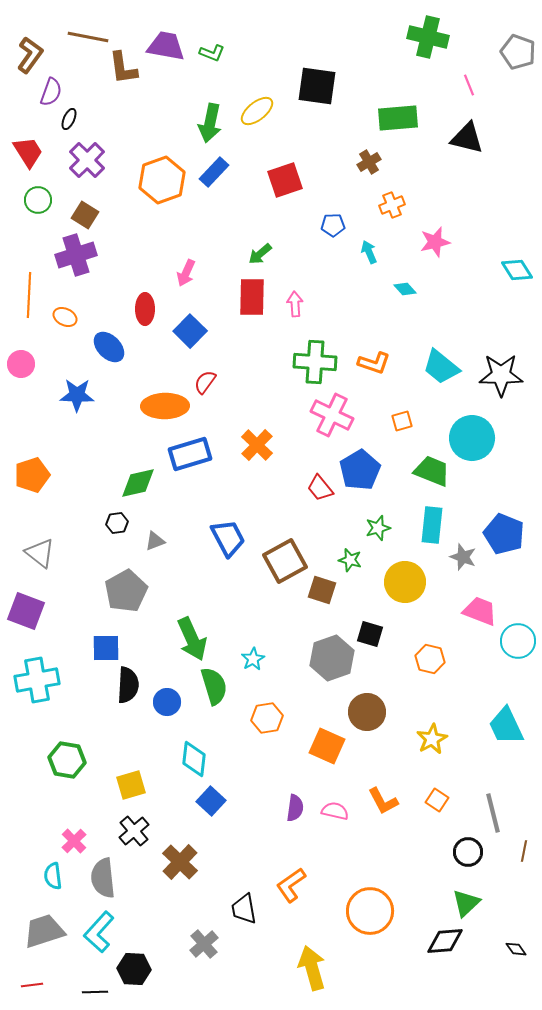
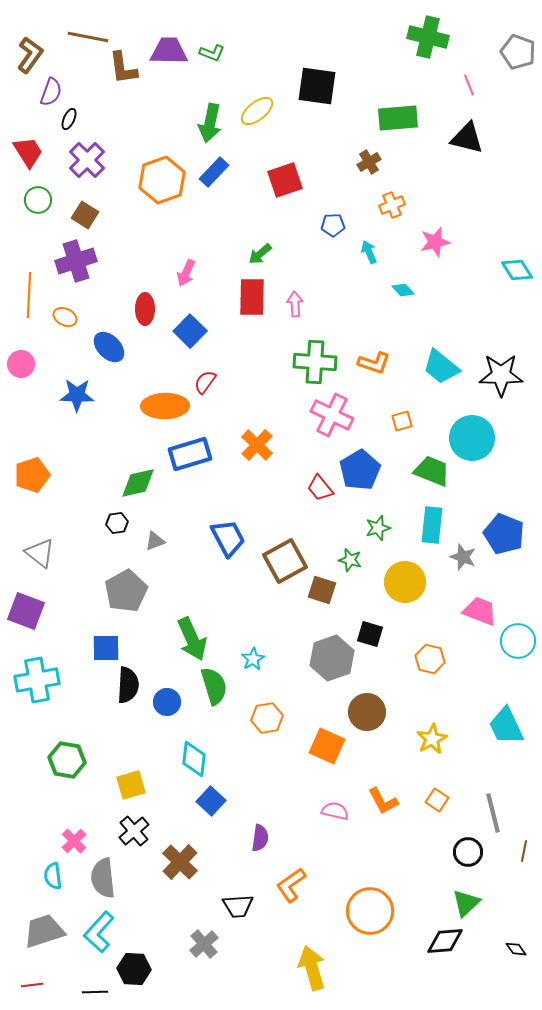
purple trapezoid at (166, 46): moved 3 px right, 5 px down; rotated 9 degrees counterclockwise
purple cross at (76, 255): moved 6 px down
cyan diamond at (405, 289): moved 2 px left, 1 px down
purple semicircle at (295, 808): moved 35 px left, 30 px down
black trapezoid at (244, 909): moved 6 px left, 3 px up; rotated 84 degrees counterclockwise
